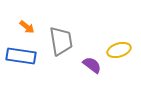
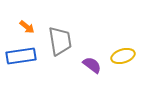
gray trapezoid: moved 1 px left
yellow ellipse: moved 4 px right, 6 px down
blue rectangle: rotated 16 degrees counterclockwise
